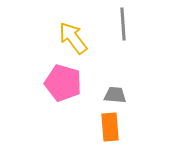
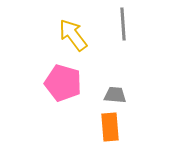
yellow arrow: moved 3 px up
